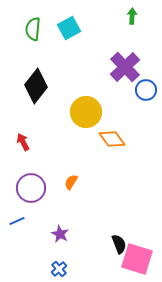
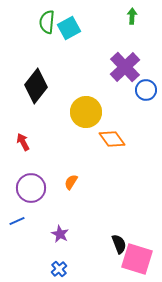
green semicircle: moved 14 px right, 7 px up
